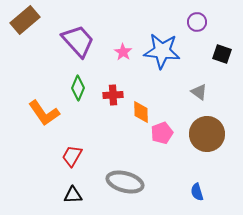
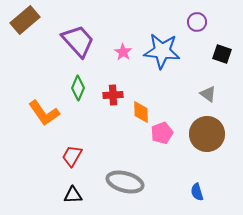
gray triangle: moved 9 px right, 2 px down
